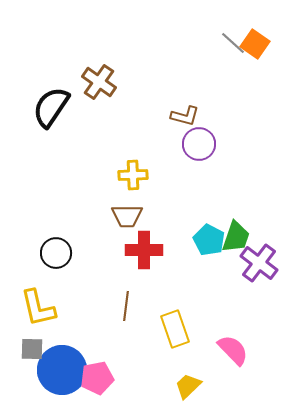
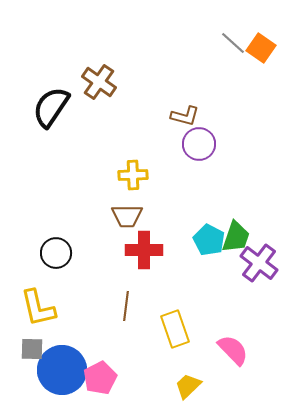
orange square: moved 6 px right, 4 px down
pink pentagon: moved 3 px right; rotated 16 degrees counterclockwise
